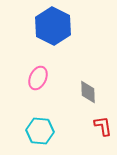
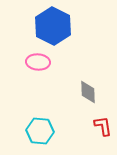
pink ellipse: moved 16 px up; rotated 70 degrees clockwise
